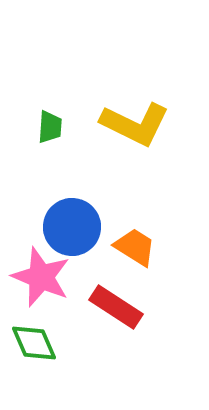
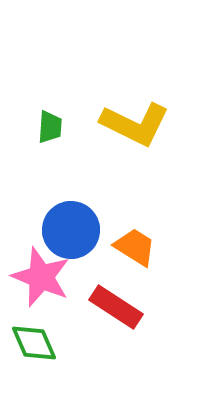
blue circle: moved 1 px left, 3 px down
